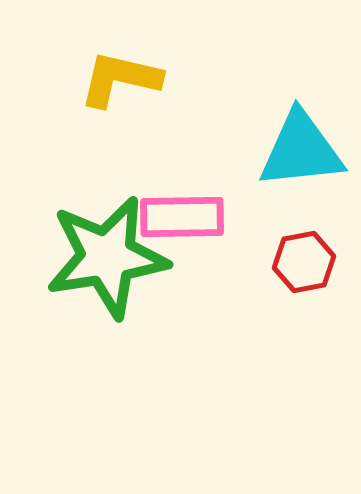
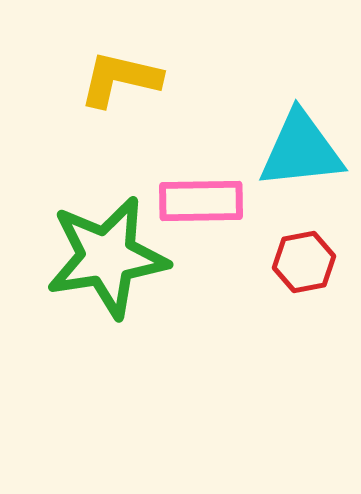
pink rectangle: moved 19 px right, 16 px up
